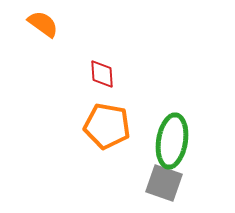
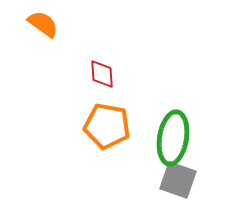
green ellipse: moved 1 px right, 3 px up
gray square: moved 14 px right, 3 px up
